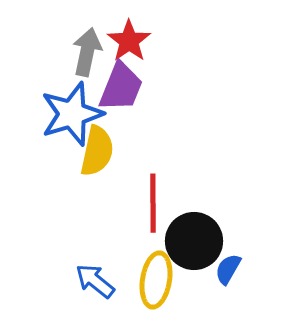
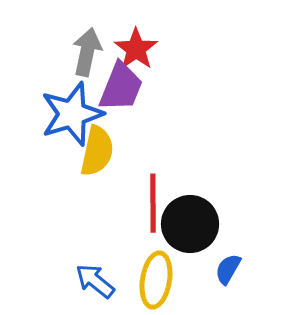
red star: moved 7 px right, 8 px down
black circle: moved 4 px left, 17 px up
